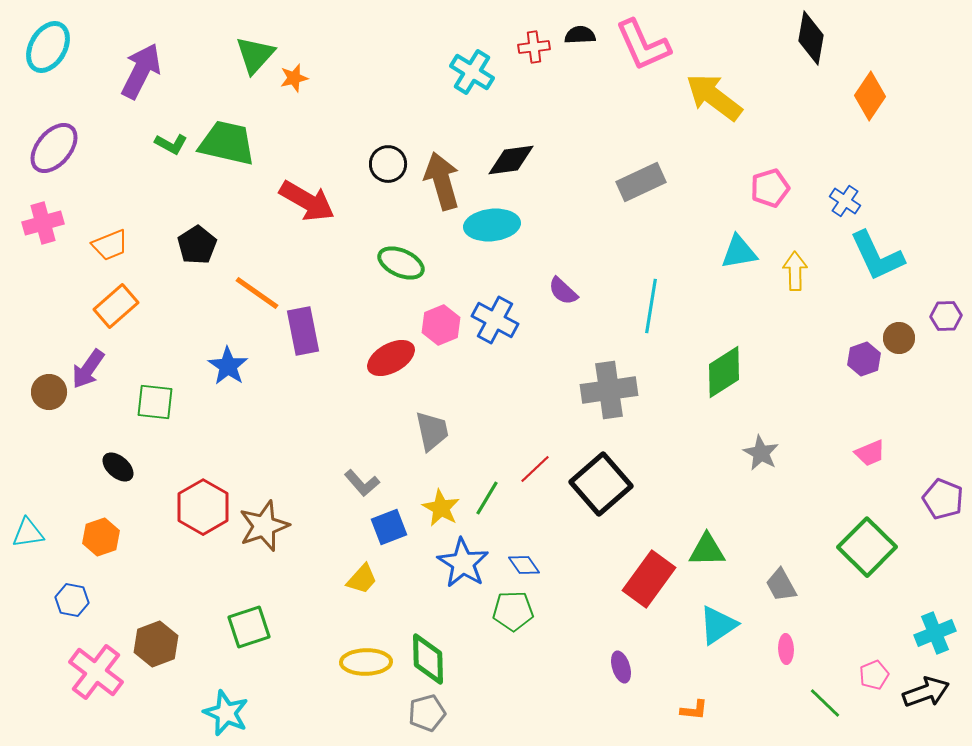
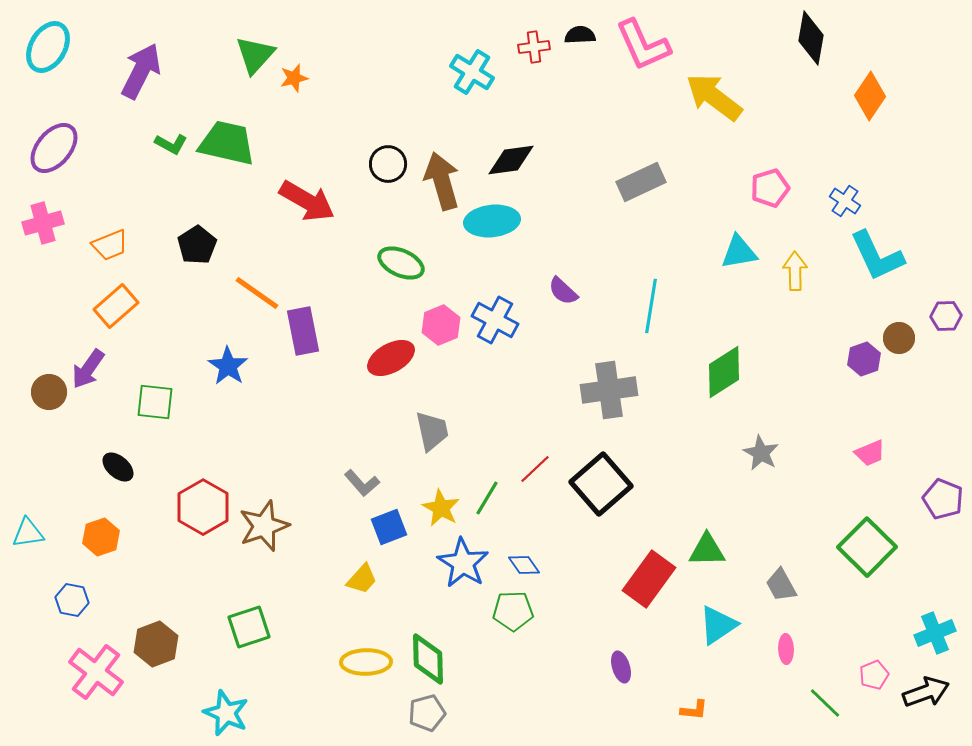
cyan ellipse at (492, 225): moved 4 px up
